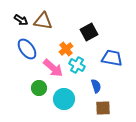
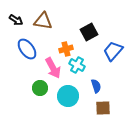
black arrow: moved 5 px left
orange cross: rotated 24 degrees clockwise
blue trapezoid: moved 1 px right, 7 px up; rotated 60 degrees counterclockwise
pink arrow: rotated 20 degrees clockwise
green circle: moved 1 px right
cyan circle: moved 4 px right, 3 px up
